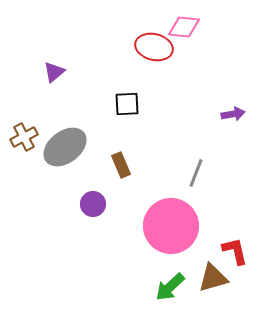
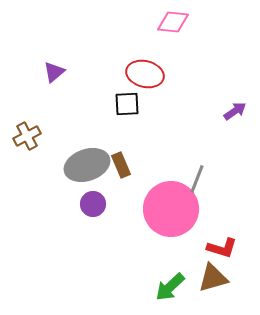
pink diamond: moved 11 px left, 5 px up
red ellipse: moved 9 px left, 27 px down
purple arrow: moved 2 px right, 3 px up; rotated 25 degrees counterclockwise
brown cross: moved 3 px right, 1 px up
gray ellipse: moved 22 px right, 18 px down; rotated 18 degrees clockwise
gray line: moved 1 px right, 6 px down
pink circle: moved 17 px up
red L-shape: moved 13 px left, 3 px up; rotated 120 degrees clockwise
